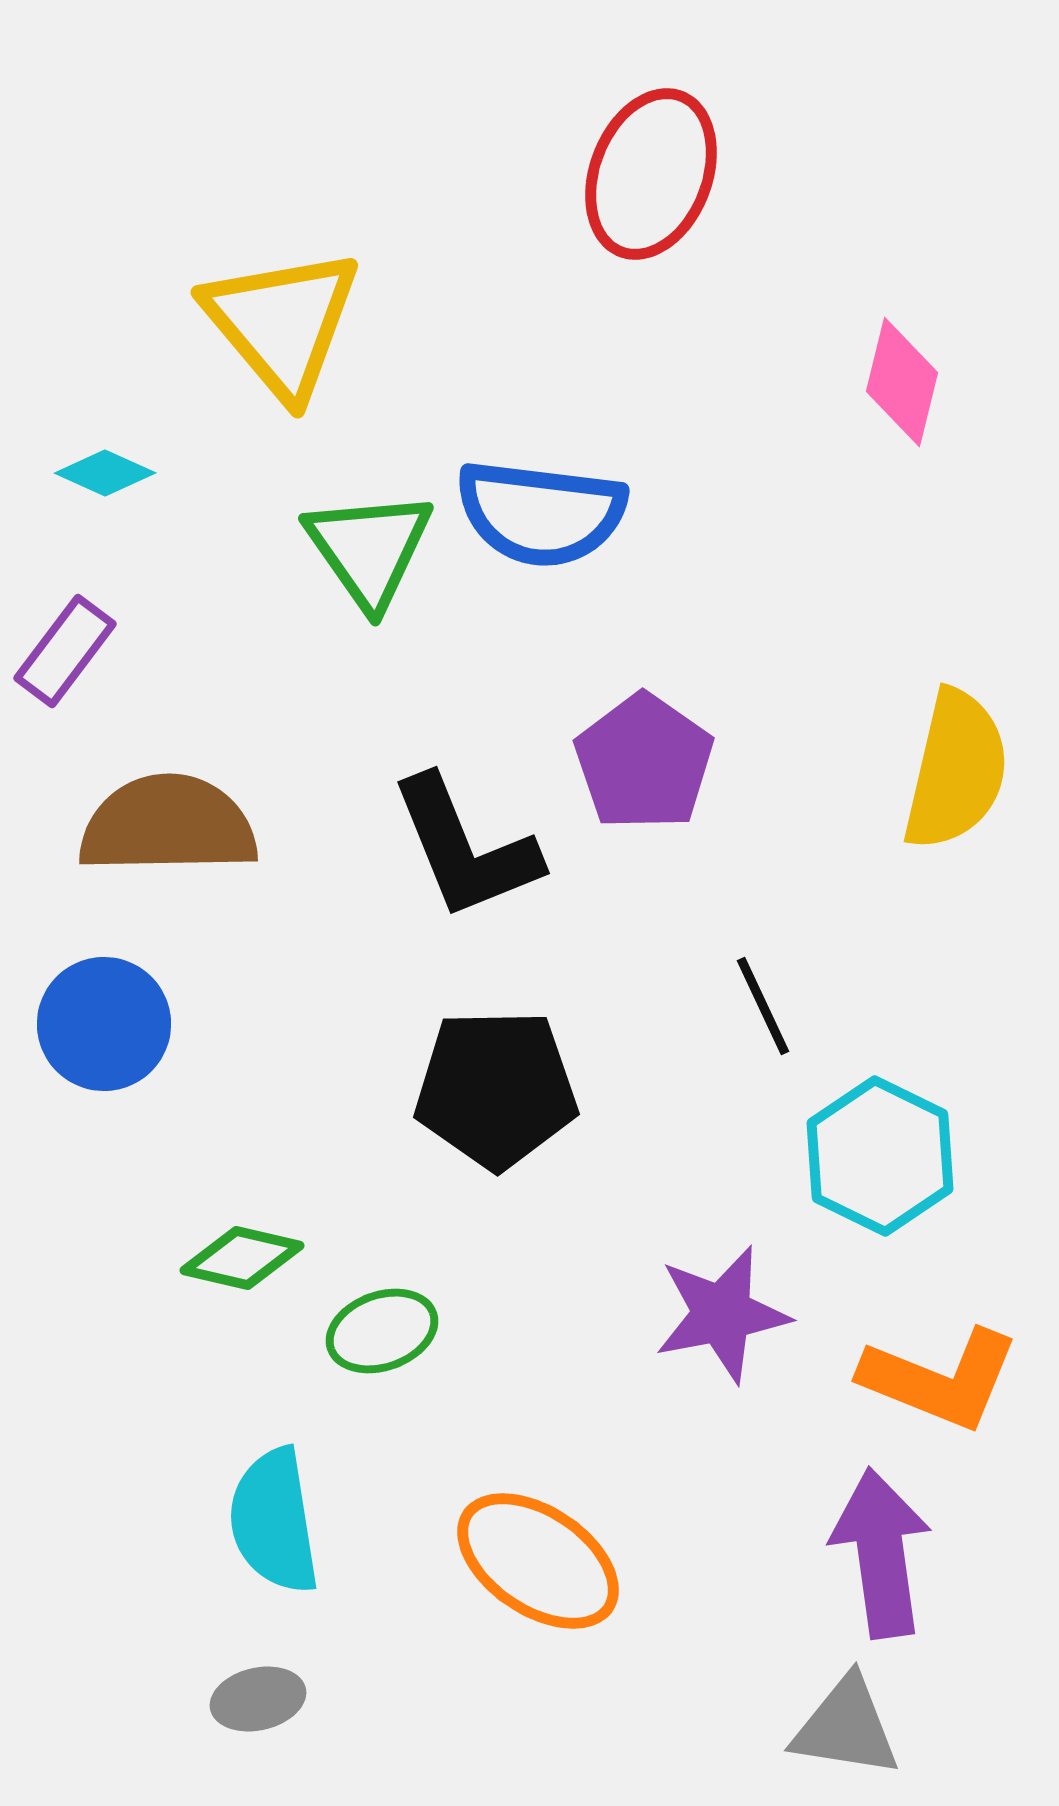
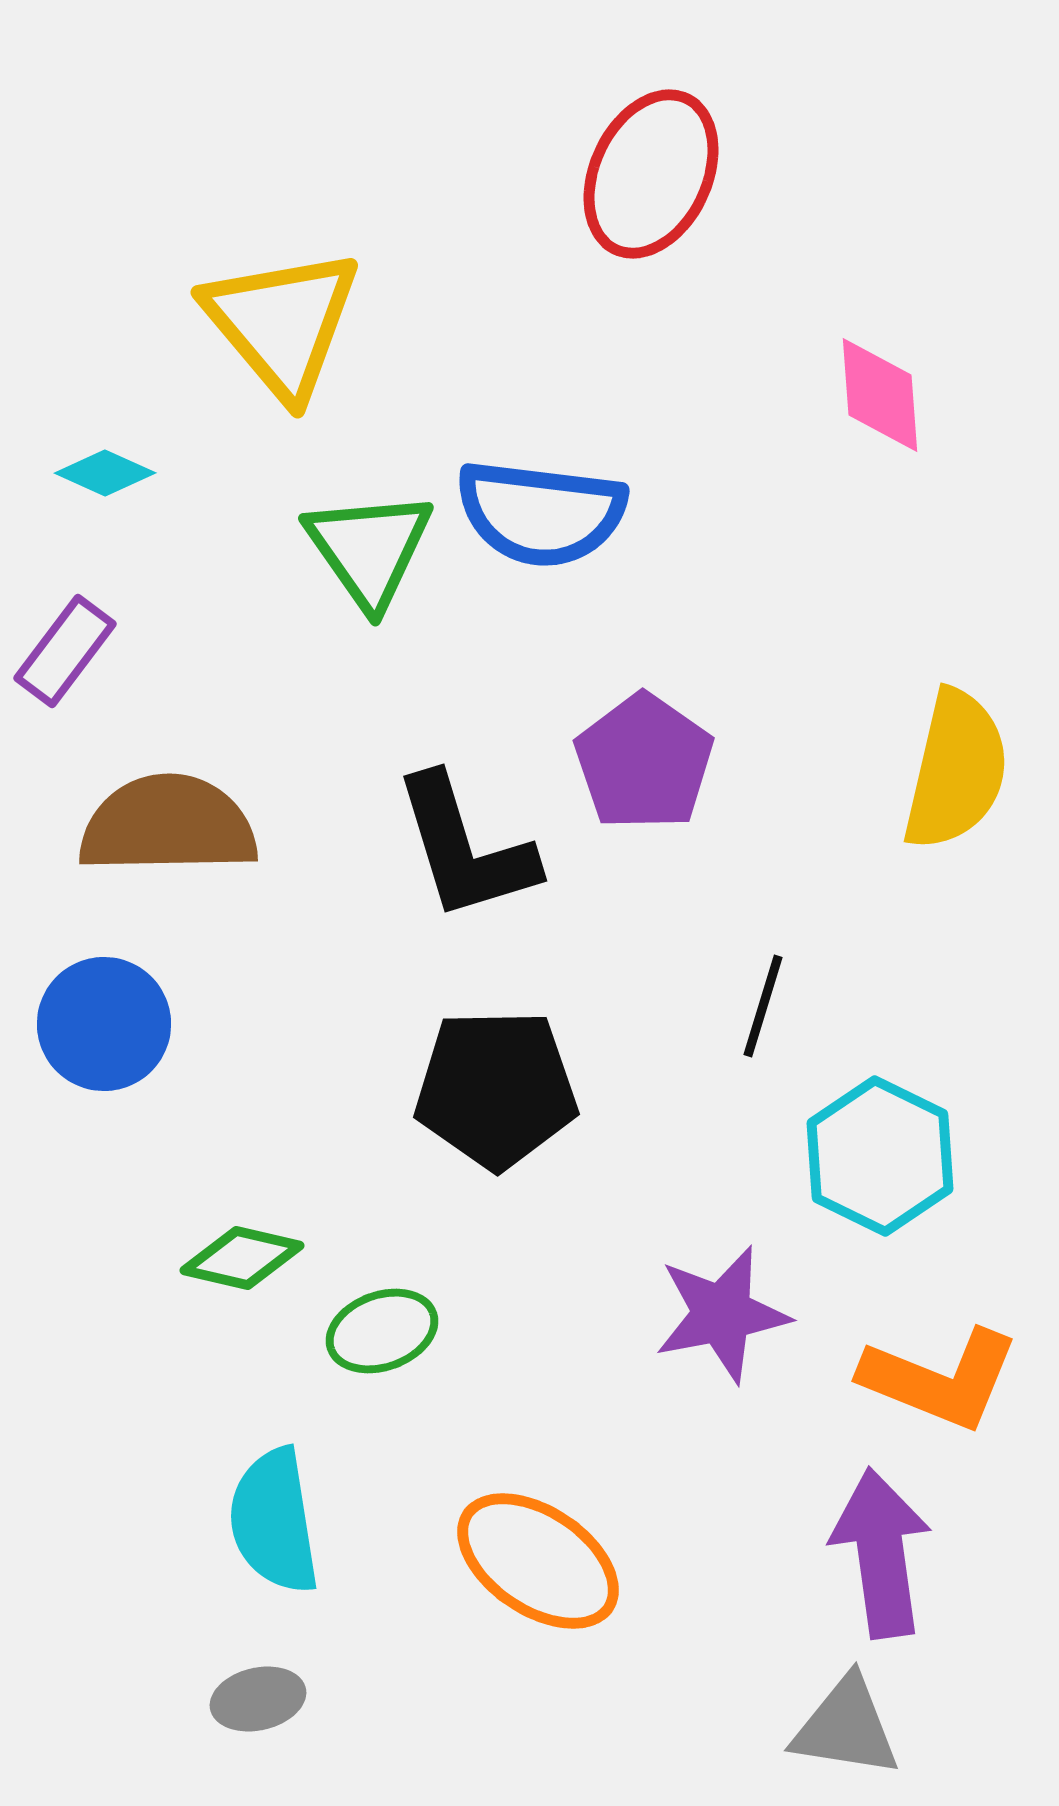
red ellipse: rotated 4 degrees clockwise
pink diamond: moved 22 px left, 13 px down; rotated 18 degrees counterclockwise
black L-shape: rotated 5 degrees clockwise
black line: rotated 42 degrees clockwise
